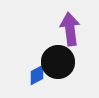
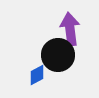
black circle: moved 7 px up
